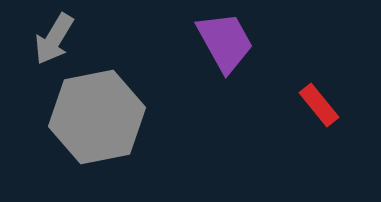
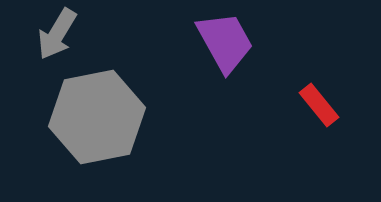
gray arrow: moved 3 px right, 5 px up
